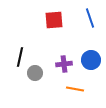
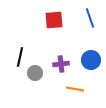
purple cross: moved 3 px left
